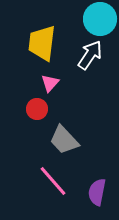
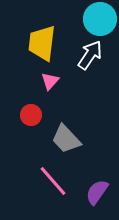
pink triangle: moved 2 px up
red circle: moved 6 px left, 6 px down
gray trapezoid: moved 2 px right, 1 px up
purple semicircle: rotated 24 degrees clockwise
